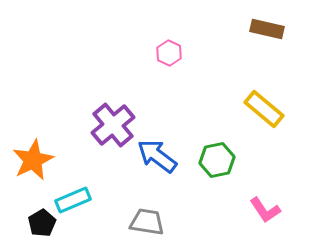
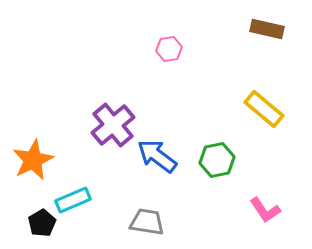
pink hexagon: moved 4 px up; rotated 25 degrees clockwise
